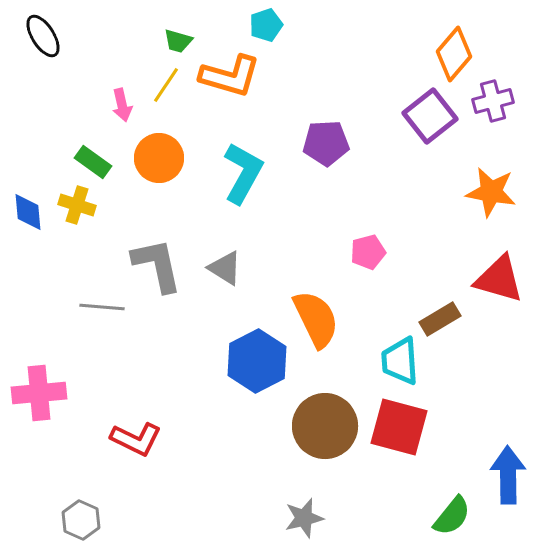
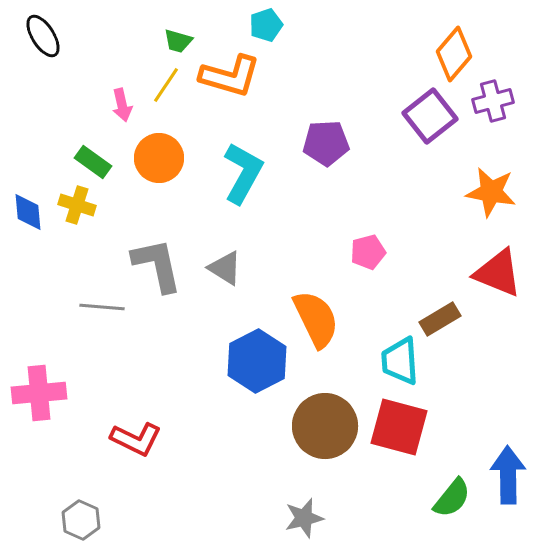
red triangle: moved 1 px left, 6 px up; rotated 6 degrees clockwise
green semicircle: moved 18 px up
